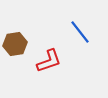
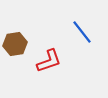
blue line: moved 2 px right
